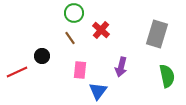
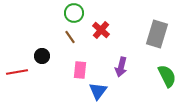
brown line: moved 1 px up
red line: rotated 15 degrees clockwise
green semicircle: rotated 15 degrees counterclockwise
